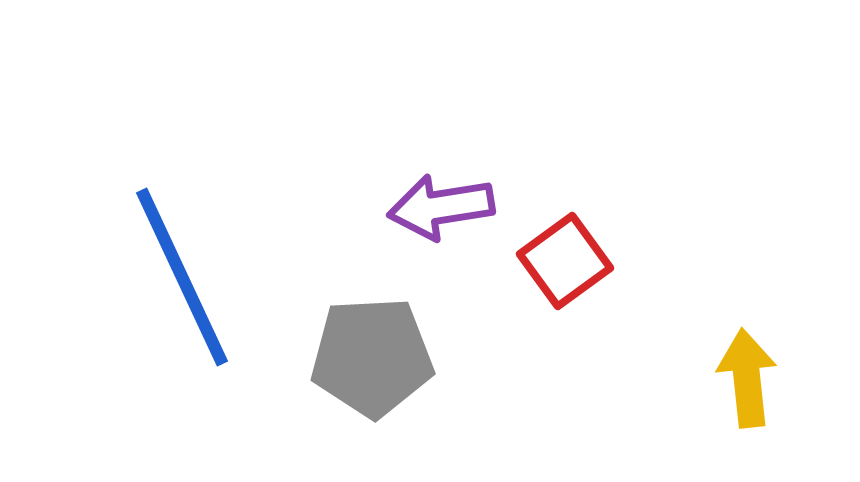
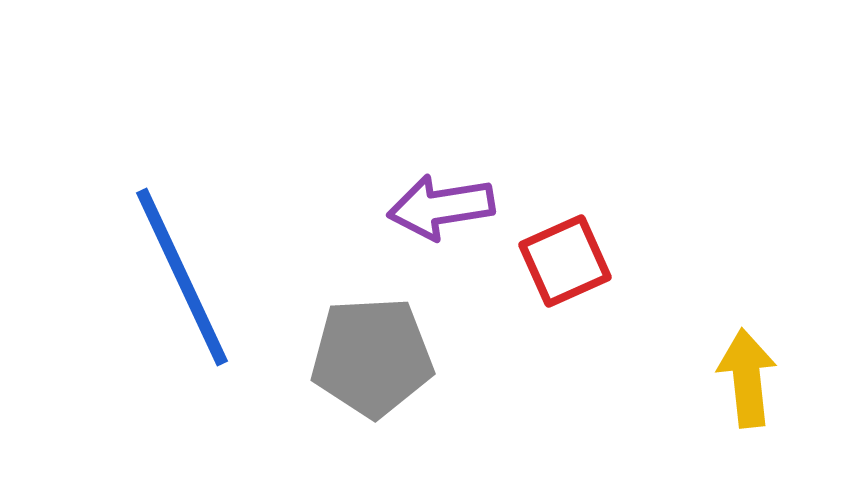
red square: rotated 12 degrees clockwise
